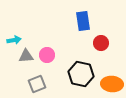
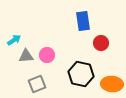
cyan arrow: rotated 24 degrees counterclockwise
